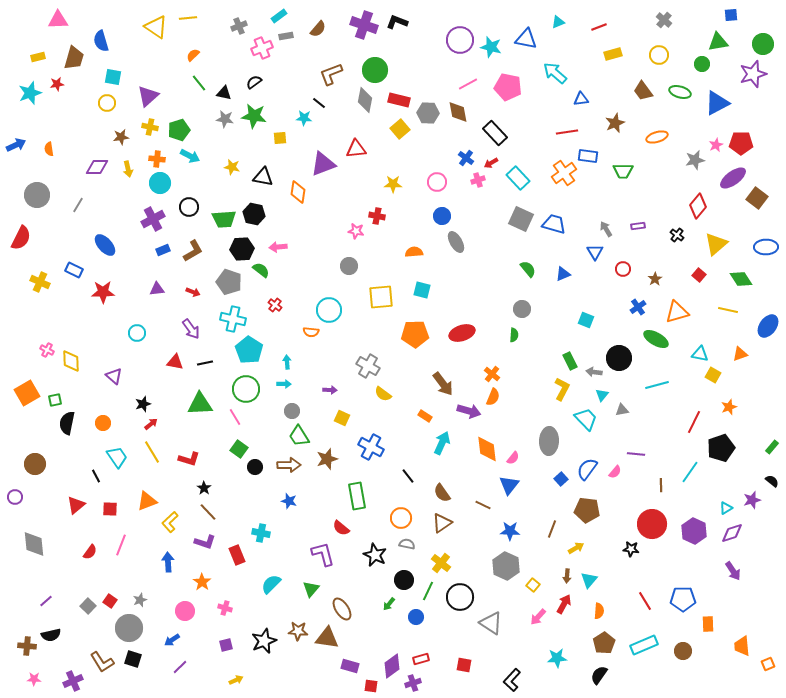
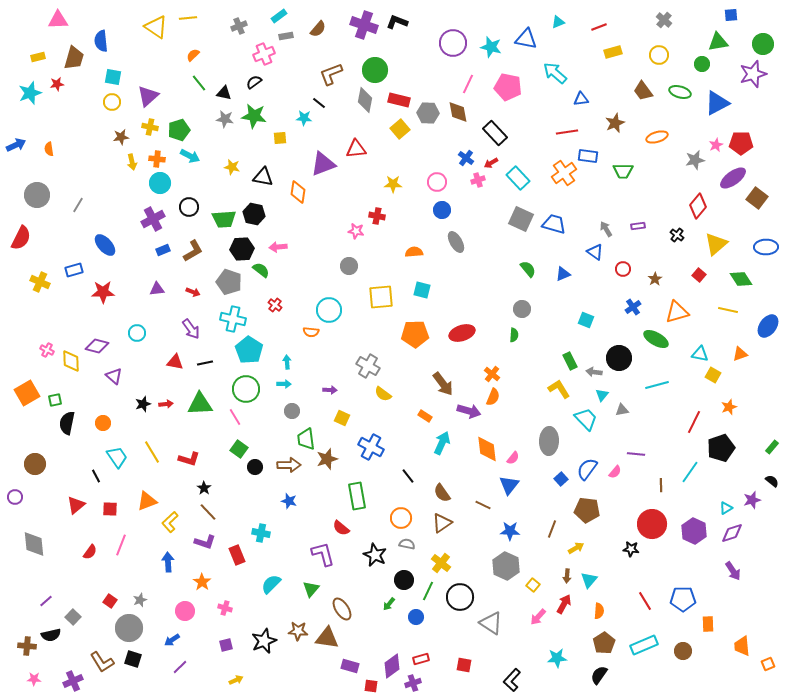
purple circle at (460, 40): moved 7 px left, 3 px down
blue semicircle at (101, 41): rotated 10 degrees clockwise
pink cross at (262, 48): moved 2 px right, 6 px down
yellow rectangle at (613, 54): moved 2 px up
pink line at (468, 84): rotated 36 degrees counterclockwise
yellow circle at (107, 103): moved 5 px right, 1 px up
purple diamond at (97, 167): moved 179 px down; rotated 15 degrees clockwise
yellow arrow at (128, 169): moved 4 px right, 7 px up
blue circle at (442, 216): moved 6 px up
blue triangle at (595, 252): rotated 24 degrees counterclockwise
blue rectangle at (74, 270): rotated 42 degrees counterclockwise
blue cross at (638, 307): moved 5 px left
yellow L-shape at (562, 389): moved 3 px left; rotated 60 degrees counterclockwise
red arrow at (151, 424): moved 15 px right, 20 px up; rotated 32 degrees clockwise
green trapezoid at (299, 436): moved 7 px right, 3 px down; rotated 25 degrees clockwise
gray square at (88, 606): moved 15 px left, 11 px down
